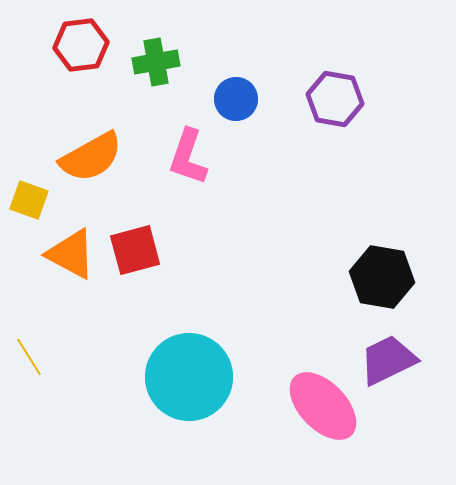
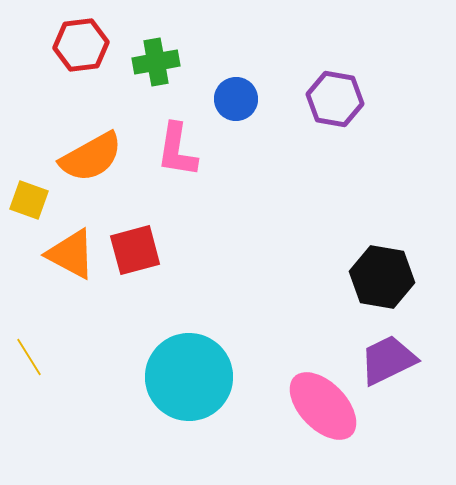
pink L-shape: moved 11 px left, 7 px up; rotated 10 degrees counterclockwise
